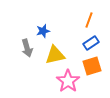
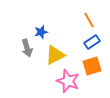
orange line: rotated 49 degrees counterclockwise
blue star: moved 2 px left, 1 px down
blue rectangle: moved 1 px right, 1 px up
yellow triangle: rotated 15 degrees counterclockwise
pink star: rotated 15 degrees counterclockwise
